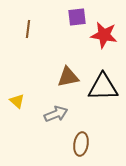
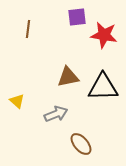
brown ellipse: rotated 50 degrees counterclockwise
